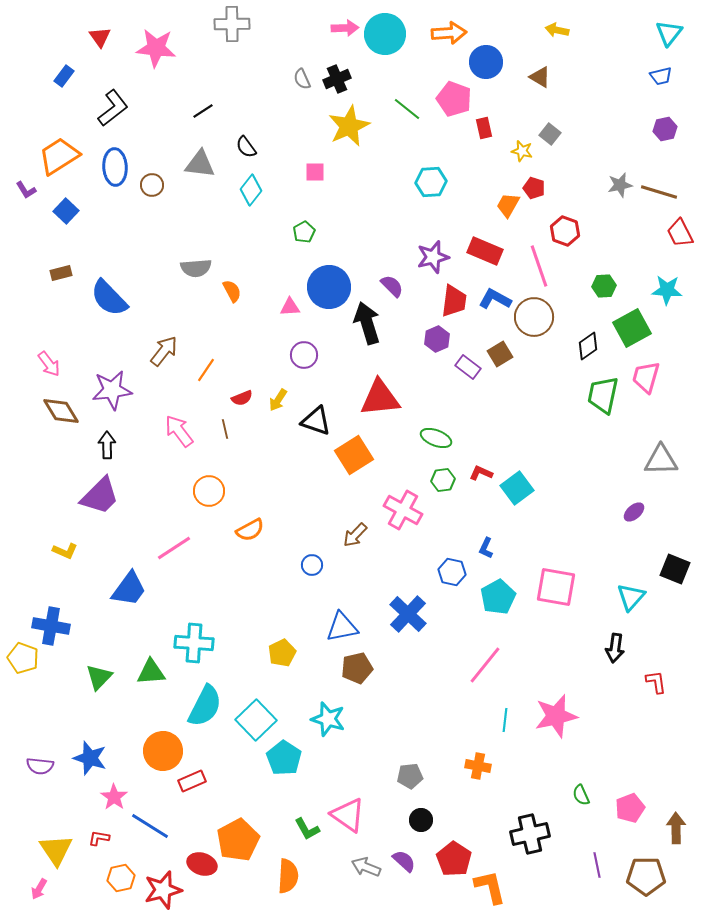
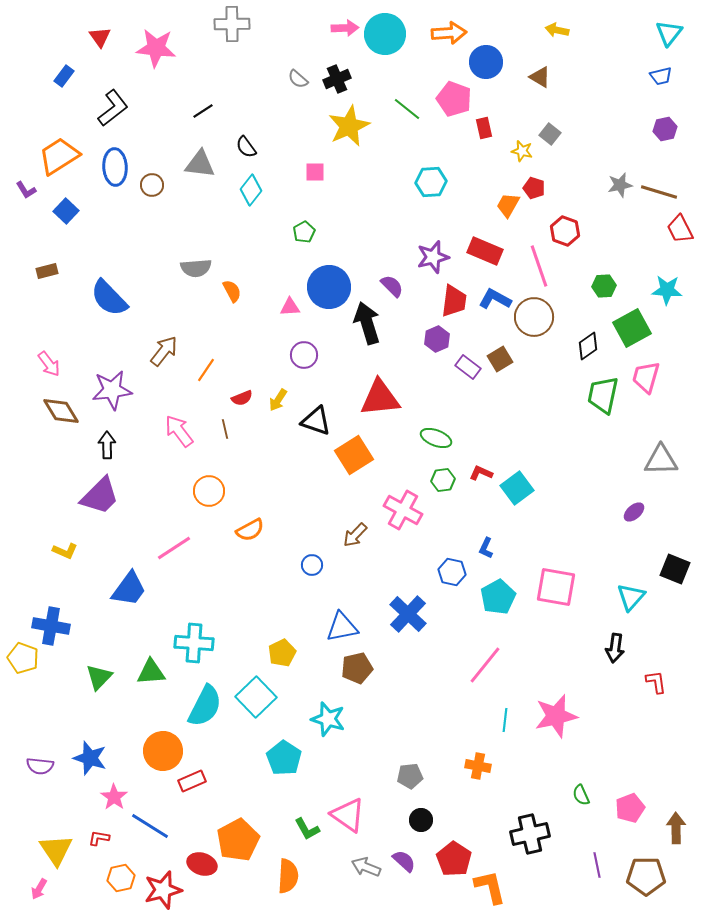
gray semicircle at (302, 79): moved 4 px left; rotated 25 degrees counterclockwise
red trapezoid at (680, 233): moved 4 px up
brown rectangle at (61, 273): moved 14 px left, 2 px up
brown square at (500, 354): moved 5 px down
cyan square at (256, 720): moved 23 px up
